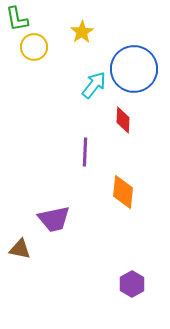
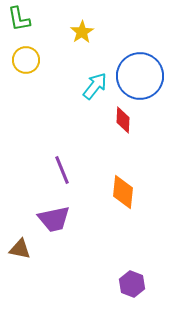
green L-shape: moved 2 px right
yellow circle: moved 8 px left, 13 px down
blue circle: moved 6 px right, 7 px down
cyan arrow: moved 1 px right, 1 px down
purple line: moved 23 px left, 18 px down; rotated 24 degrees counterclockwise
purple hexagon: rotated 10 degrees counterclockwise
